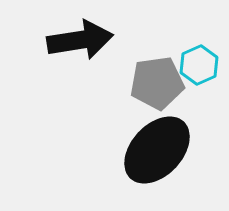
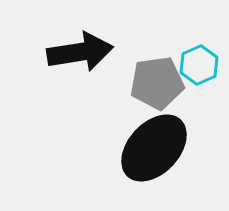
black arrow: moved 12 px down
black ellipse: moved 3 px left, 2 px up
